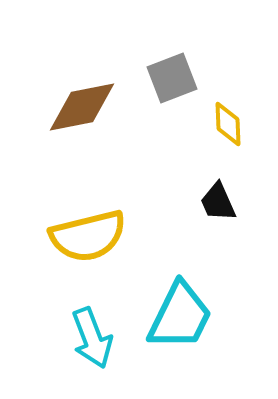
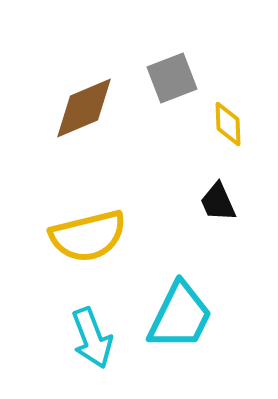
brown diamond: moved 2 px right, 1 px down; rotated 12 degrees counterclockwise
